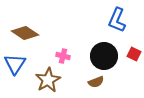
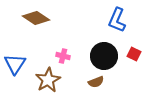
brown diamond: moved 11 px right, 15 px up
